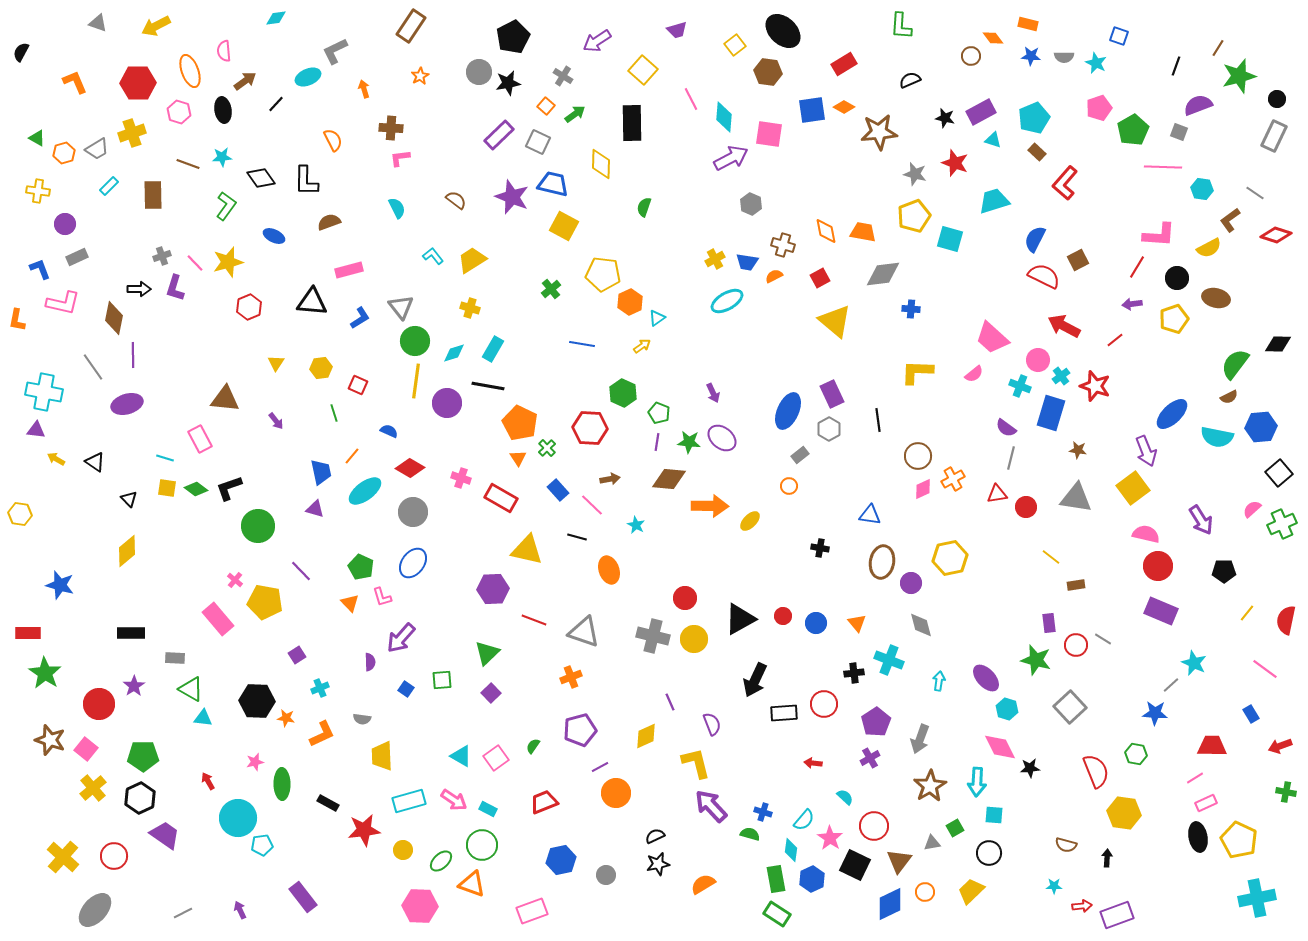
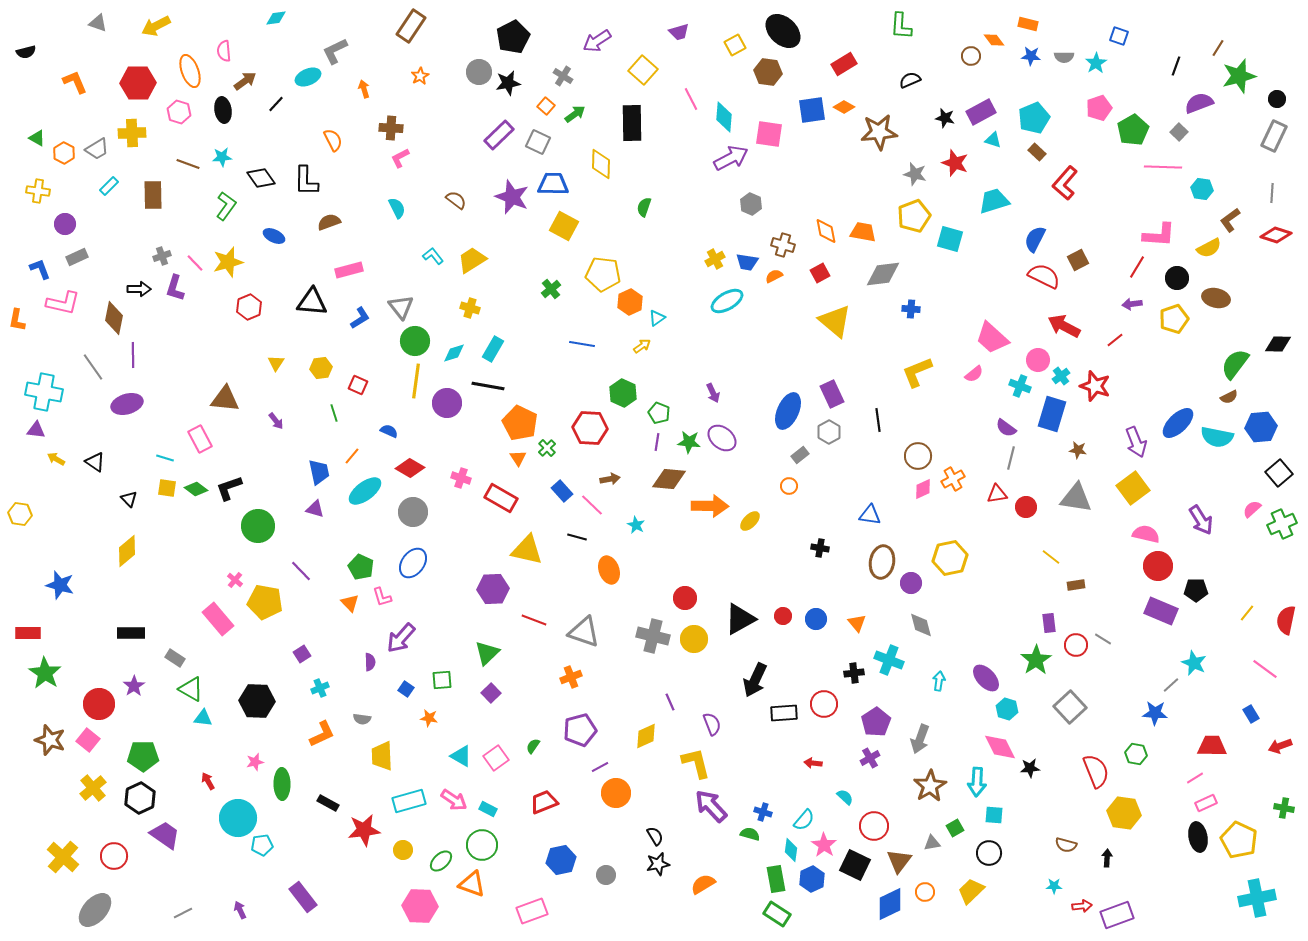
purple trapezoid at (677, 30): moved 2 px right, 2 px down
orange diamond at (993, 38): moved 1 px right, 2 px down
yellow square at (735, 45): rotated 10 degrees clockwise
black semicircle at (21, 52): moved 5 px right; rotated 132 degrees counterclockwise
cyan star at (1096, 63): rotated 15 degrees clockwise
purple semicircle at (1198, 105): moved 1 px right, 2 px up
gray square at (1179, 132): rotated 24 degrees clockwise
yellow cross at (132, 133): rotated 16 degrees clockwise
orange hexagon at (64, 153): rotated 15 degrees counterclockwise
pink L-shape at (400, 158): rotated 20 degrees counterclockwise
blue trapezoid at (553, 184): rotated 12 degrees counterclockwise
gray line at (1255, 193): moved 17 px right; rotated 60 degrees clockwise
red square at (820, 278): moved 5 px up
yellow L-shape at (917, 372): rotated 24 degrees counterclockwise
blue rectangle at (1051, 413): moved 1 px right, 1 px down
blue ellipse at (1172, 414): moved 6 px right, 9 px down
gray hexagon at (829, 429): moved 3 px down
purple arrow at (1146, 451): moved 10 px left, 9 px up
blue trapezoid at (321, 472): moved 2 px left
blue rectangle at (558, 490): moved 4 px right, 1 px down
black pentagon at (1224, 571): moved 28 px left, 19 px down
blue circle at (816, 623): moved 4 px up
purple square at (297, 655): moved 5 px right, 1 px up
gray rectangle at (175, 658): rotated 30 degrees clockwise
green star at (1036, 660): rotated 24 degrees clockwise
orange star at (286, 718): moved 143 px right
pink square at (86, 749): moved 2 px right, 9 px up
green cross at (1286, 792): moved 2 px left, 16 px down
black semicircle at (655, 836): rotated 84 degrees clockwise
pink star at (830, 838): moved 6 px left, 7 px down
